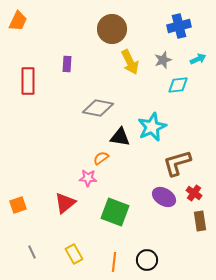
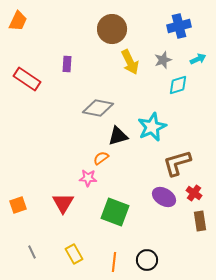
red rectangle: moved 1 px left, 2 px up; rotated 56 degrees counterclockwise
cyan diamond: rotated 10 degrees counterclockwise
black triangle: moved 2 px left, 1 px up; rotated 25 degrees counterclockwise
red triangle: moved 2 px left; rotated 20 degrees counterclockwise
